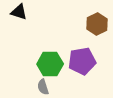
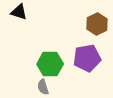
purple pentagon: moved 5 px right, 3 px up
